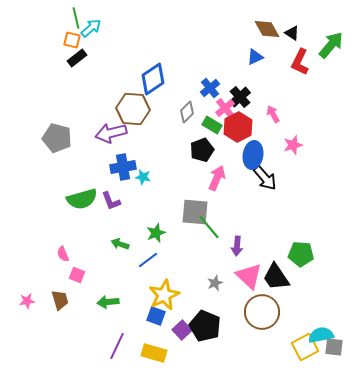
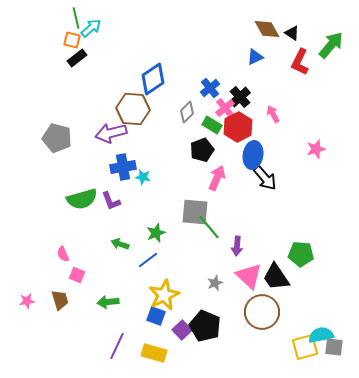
pink star at (293, 145): moved 23 px right, 4 px down
yellow square at (305, 347): rotated 12 degrees clockwise
